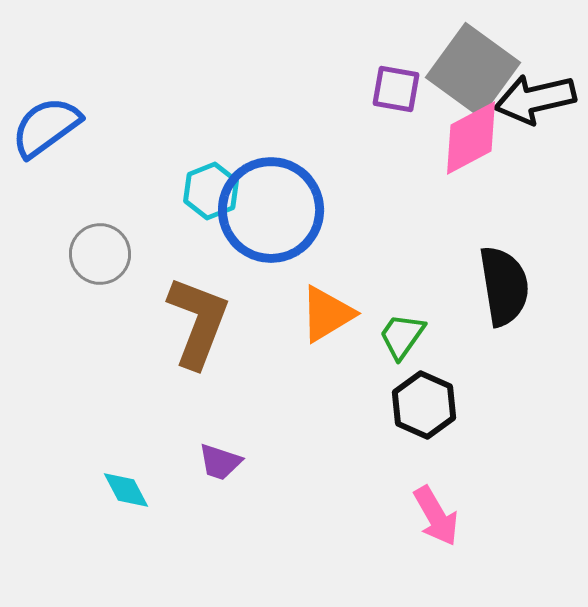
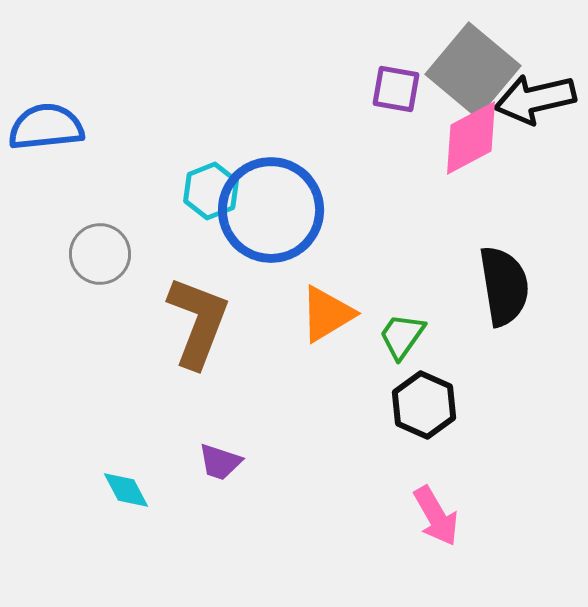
gray square: rotated 4 degrees clockwise
blue semicircle: rotated 30 degrees clockwise
